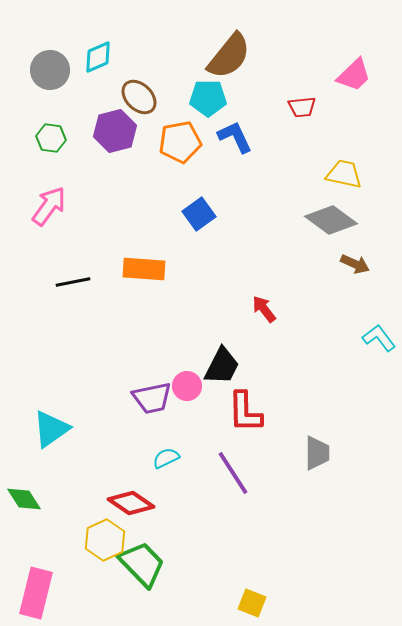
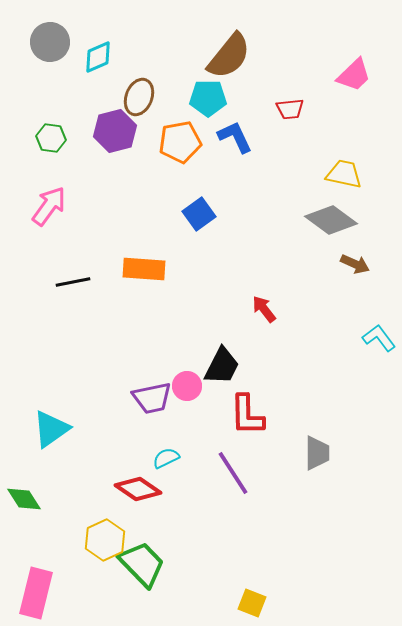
gray circle: moved 28 px up
brown ellipse: rotated 66 degrees clockwise
red trapezoid: moved 12 px left, 2 px down
red L-shape: moved 2 px right, 3 px down
red diamond: moved 7 px right, 14 px up
